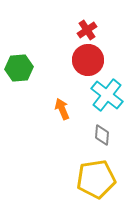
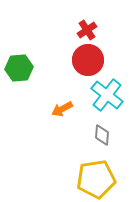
orange arrow: rotated 95 degrees counterclockwise
